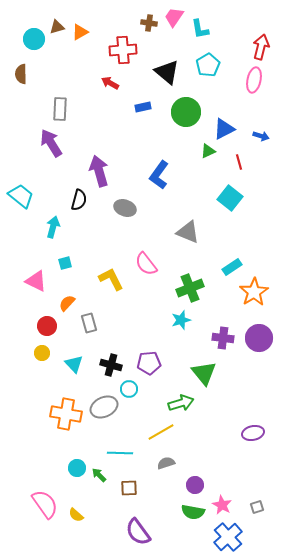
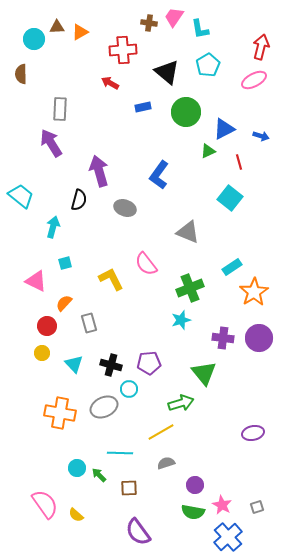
brown triangle at (57, 27): rotated 14 degrees clockwise
pink ellipse at (254, 80): rotated 50 degrees clockwise
orange semicircle at (67, 303): moved 3 px left
orange cross at (66, 414): moved 6 px left, 1 px up
